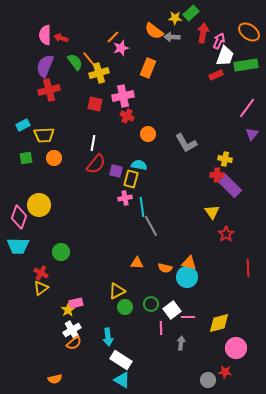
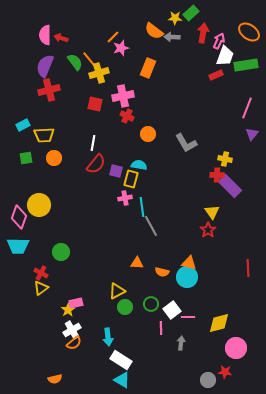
pink line at (247, 108): rotated 15 degrees counterclockwise
red star at (226, 234): moved 18 px left, 4 px up
orange semicircle at (165, 268): moved 3 px left, 4 px down
